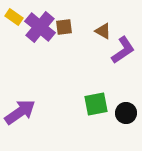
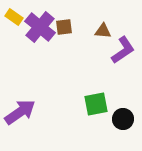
brown triangle: rotated 24 degrees counterclockwise
black circle: moved 3 px left, 6 px down
